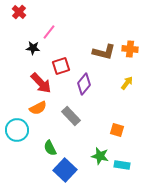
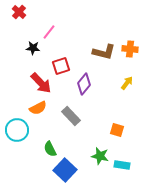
green semicircle: moved 1 px down
